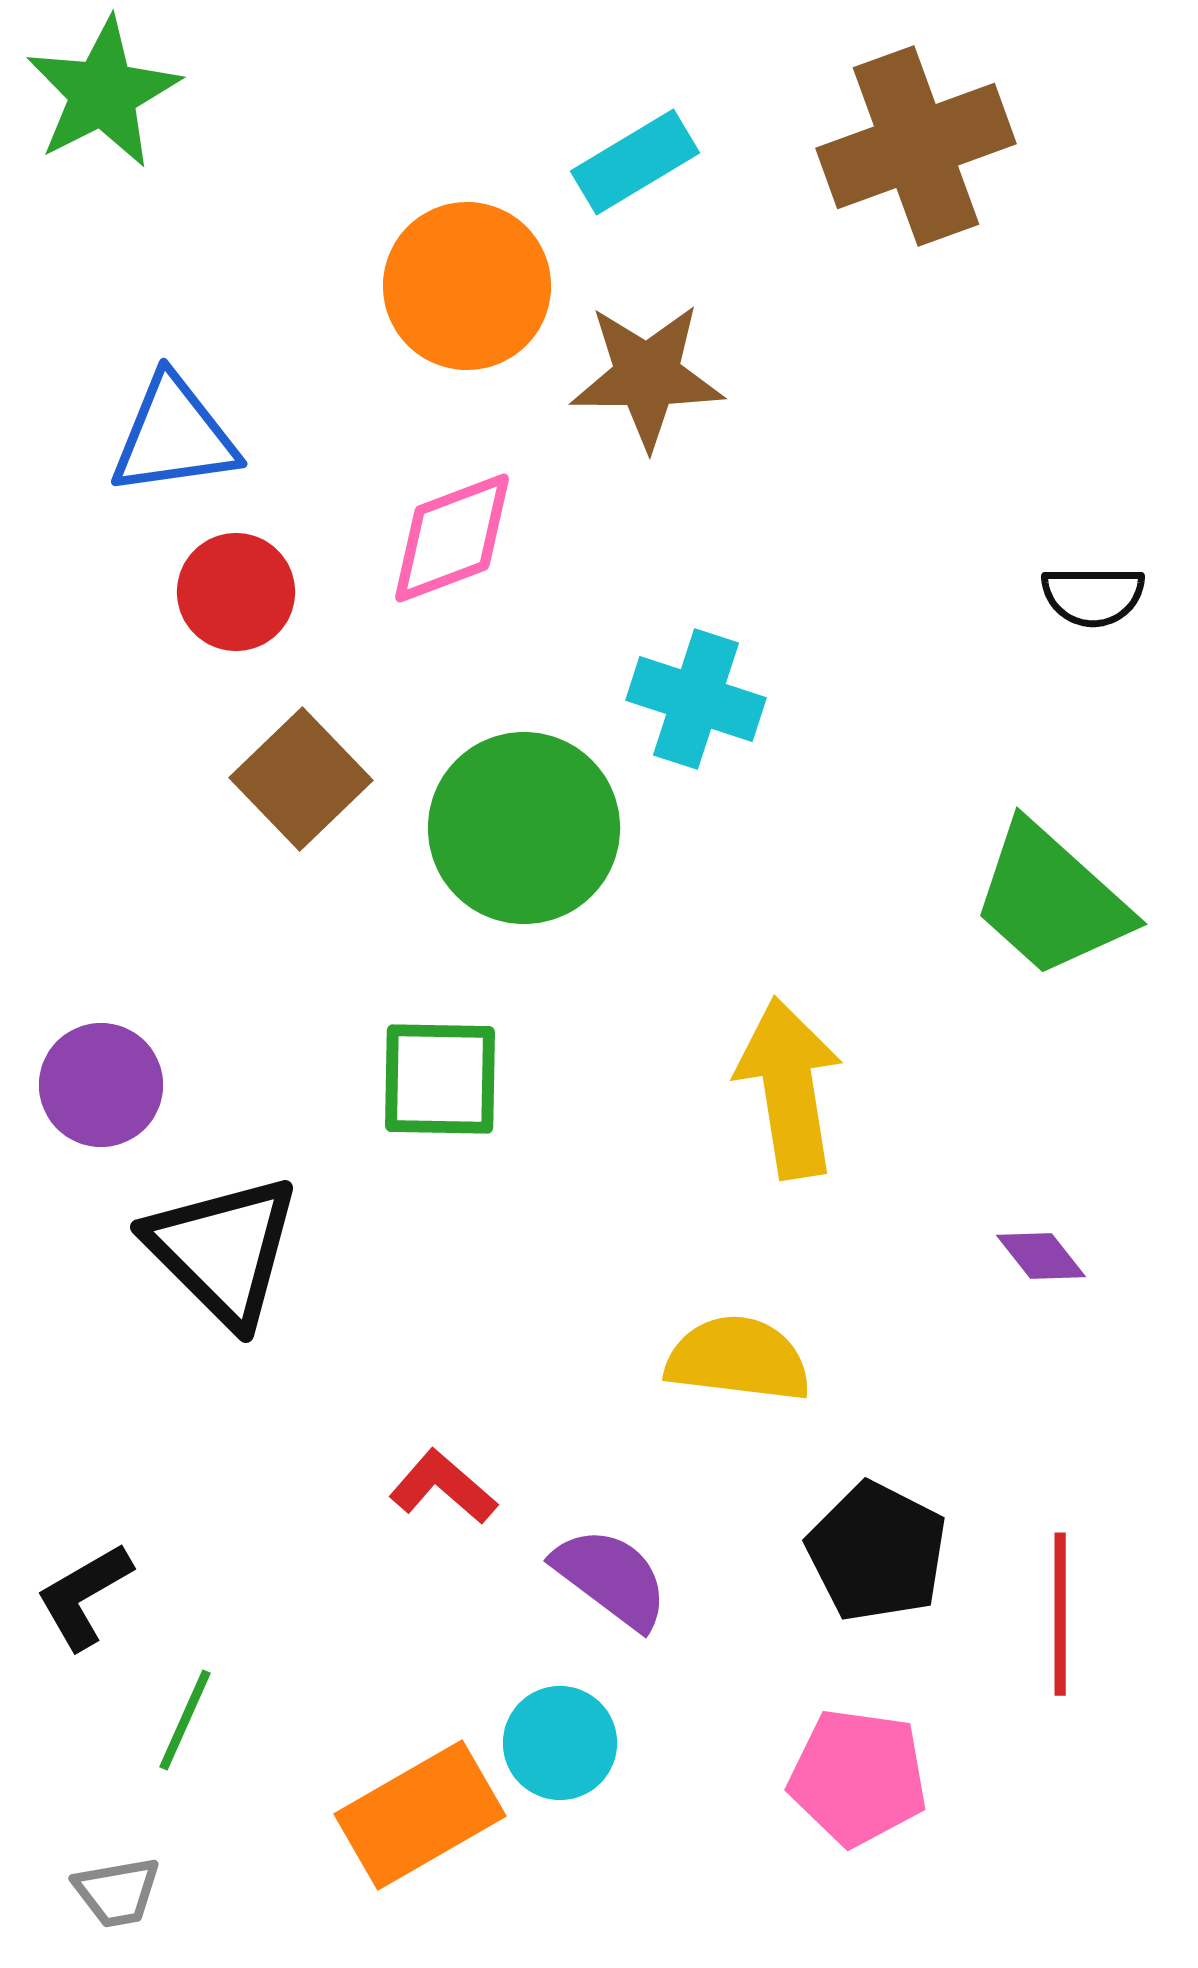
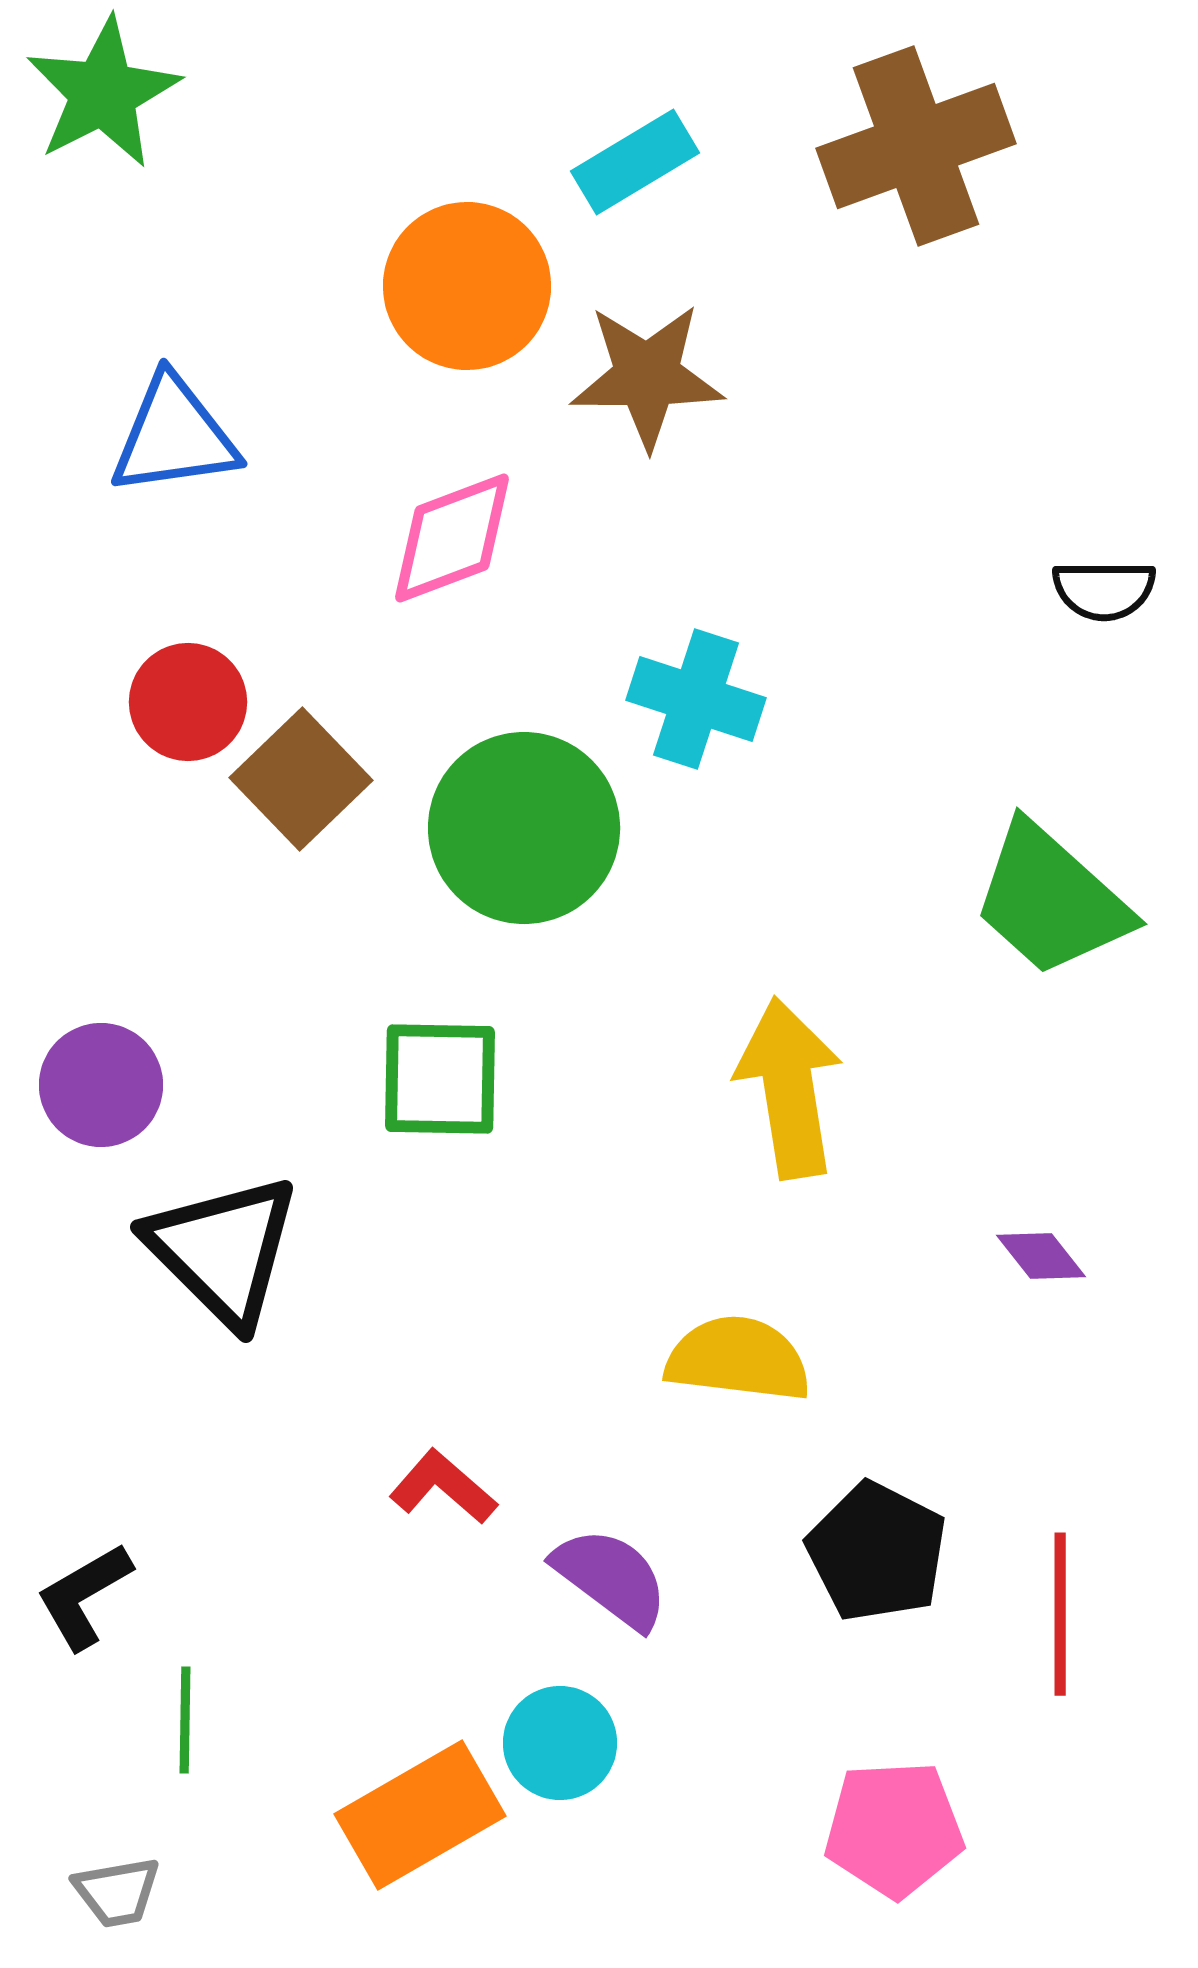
red circle: moved 48 px left, 110 px down
black semicircle: moved 11 px right, 6 px up
green line: rotated 23 degrees counterclockwise
pink pentagon: moved 36 px right, 52 px down; rotated 11 degrees counterclockwise
